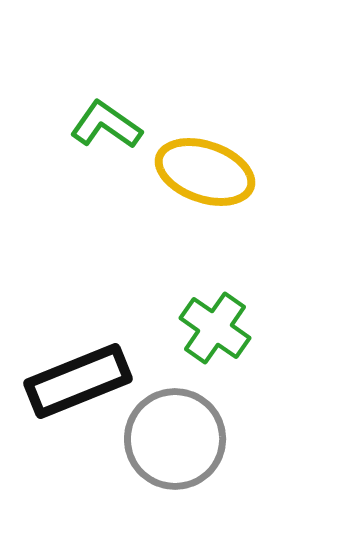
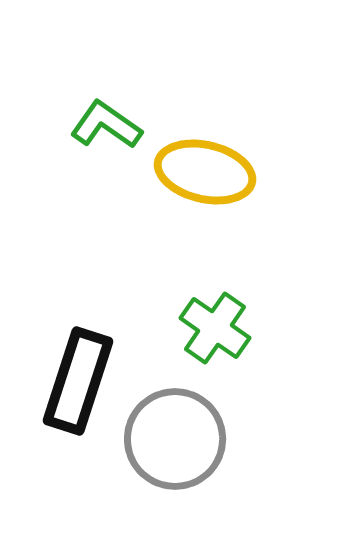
yellow ellipse: rotated 6 degrees counterclockwise
black rectangle: rotated 50 degrees counterclockwise
